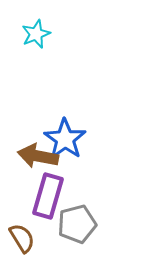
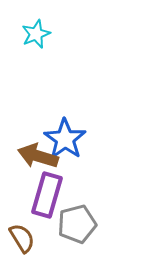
brown arrow: rotated 6 degrees clockwise
purple rectangle: moved 1 px left, 1 px up
